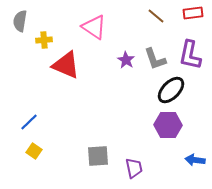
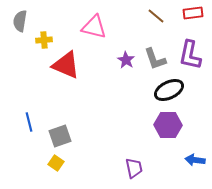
pink triangle: rotated 20 degrees counterclockwise
black ellipse: moved 2 px left; rotated 20 degrees clockwise
blue line: rotated 60 degrees counterclockwise
yellow square: moved 22 px right, 12 px down
gray square: moved 38 px left, 20 px up; rotated 15 degrees counterclockwise
